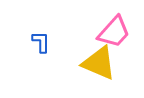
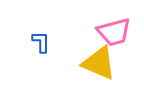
pink trapezoid: rotated 33 degrees clockwise
